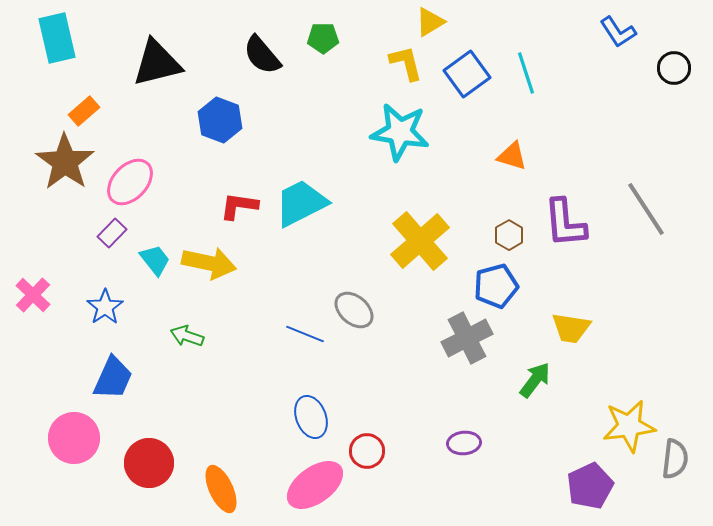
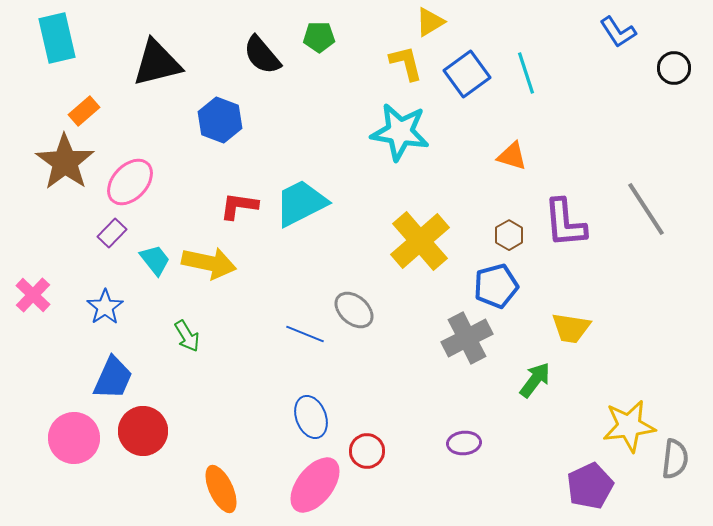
green pentagon at (323, 38): moved 4 px left, 1 px up
green arrow at (187, 336): rotated 140 degrees counterclockwise
red circle at (149, 463): moved 6 px left, 32 px up
pink ellipse at (315, 485): rotated 16 degrees counterclockwise
